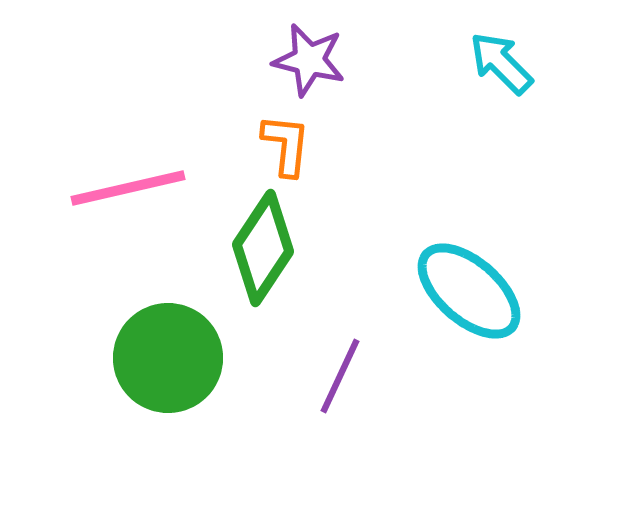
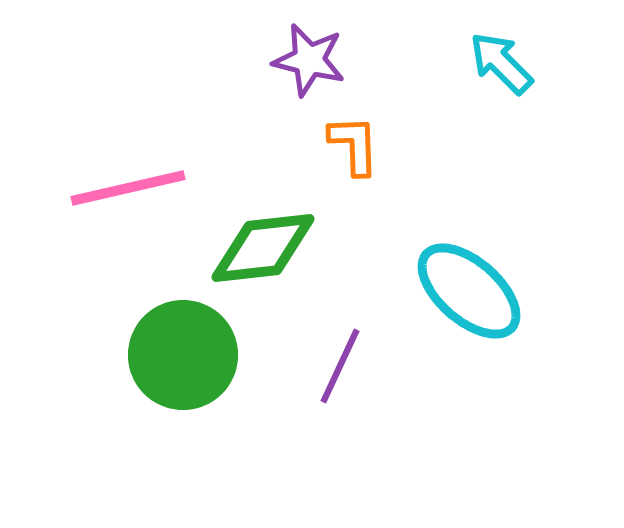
orange L-shape: moved 68 px right; rotated 8 degrees counterclockwise
green diamond: rotated 50 degrees clockwise
green circle: moved 15 px right, 3 px up
purple line: moved 10 px up
